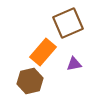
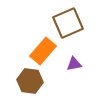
orange rectangle: moved 1 px up
brown hexagon: rotated 20 degrees clockwise
